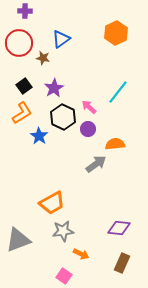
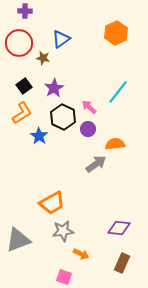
pink square: moved 1 px down; rotated 14 degrees counterclockwise
